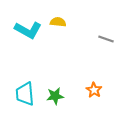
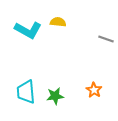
cyan trapezoid: moved 1 px right, 2 px up
